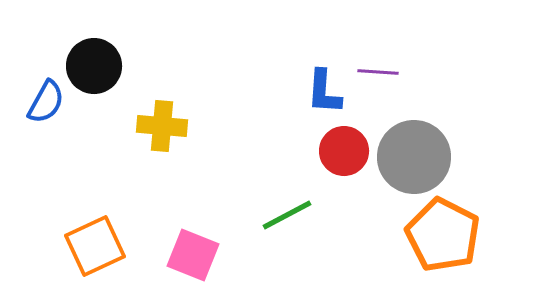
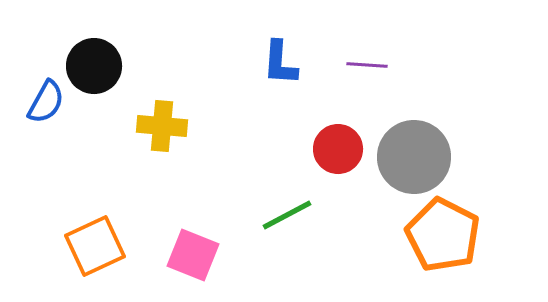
purple line: moved 11 px left, 7 px up
blue L-shape: moved 44 px left, 29 px up
red circle: moved 6 px left, 2 px up
